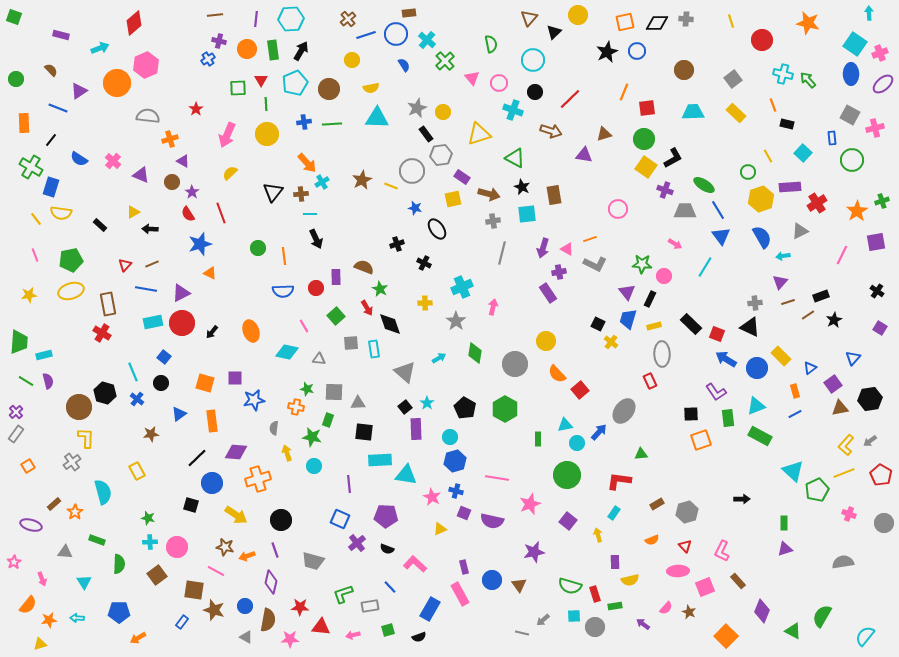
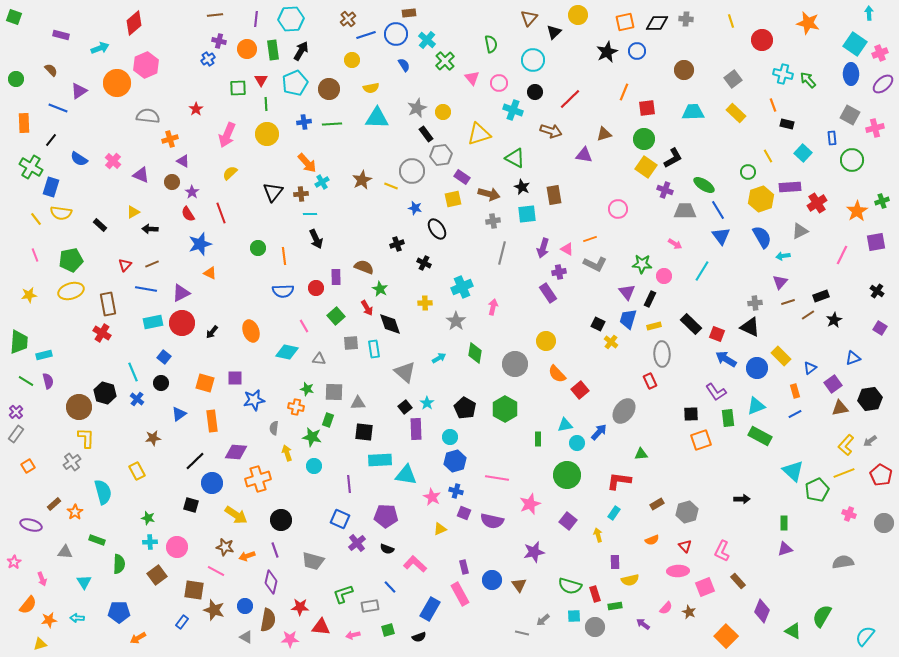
cyan line at (705, 267): moved 3 px left, 4 px down
blue triangle at (853, 358): rotated 28 degrees clockwise
brown star at (151, 434): moved 2 px right, 4 px down
black line at (197, 458): moved 2 px left, 3 px down
